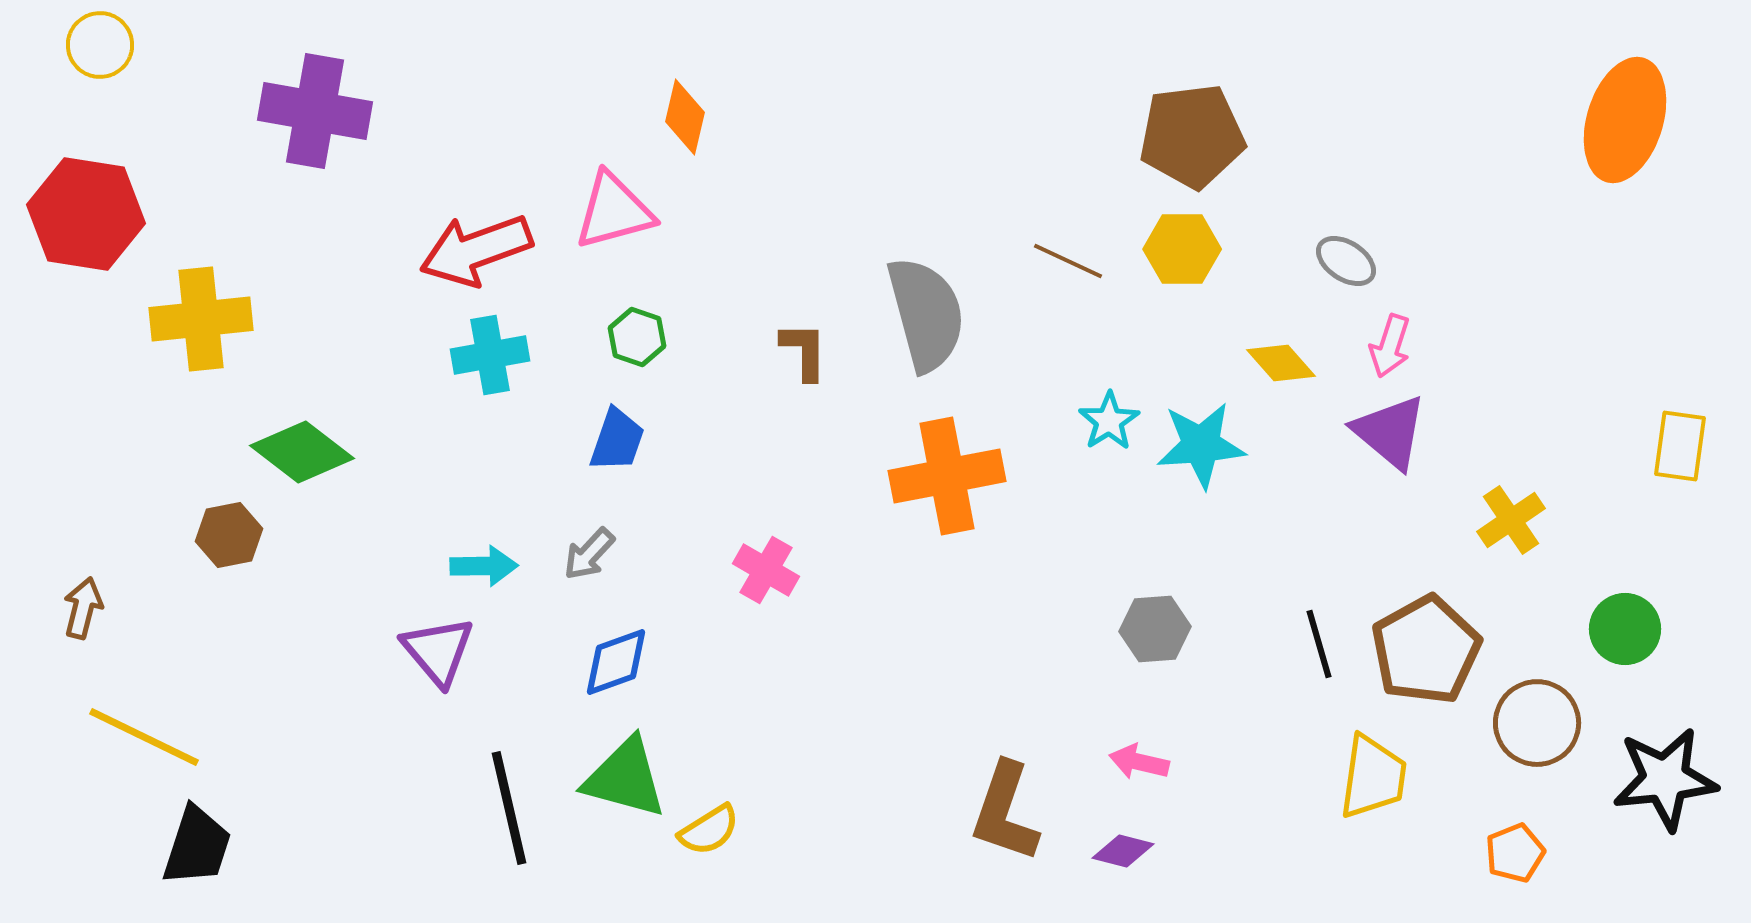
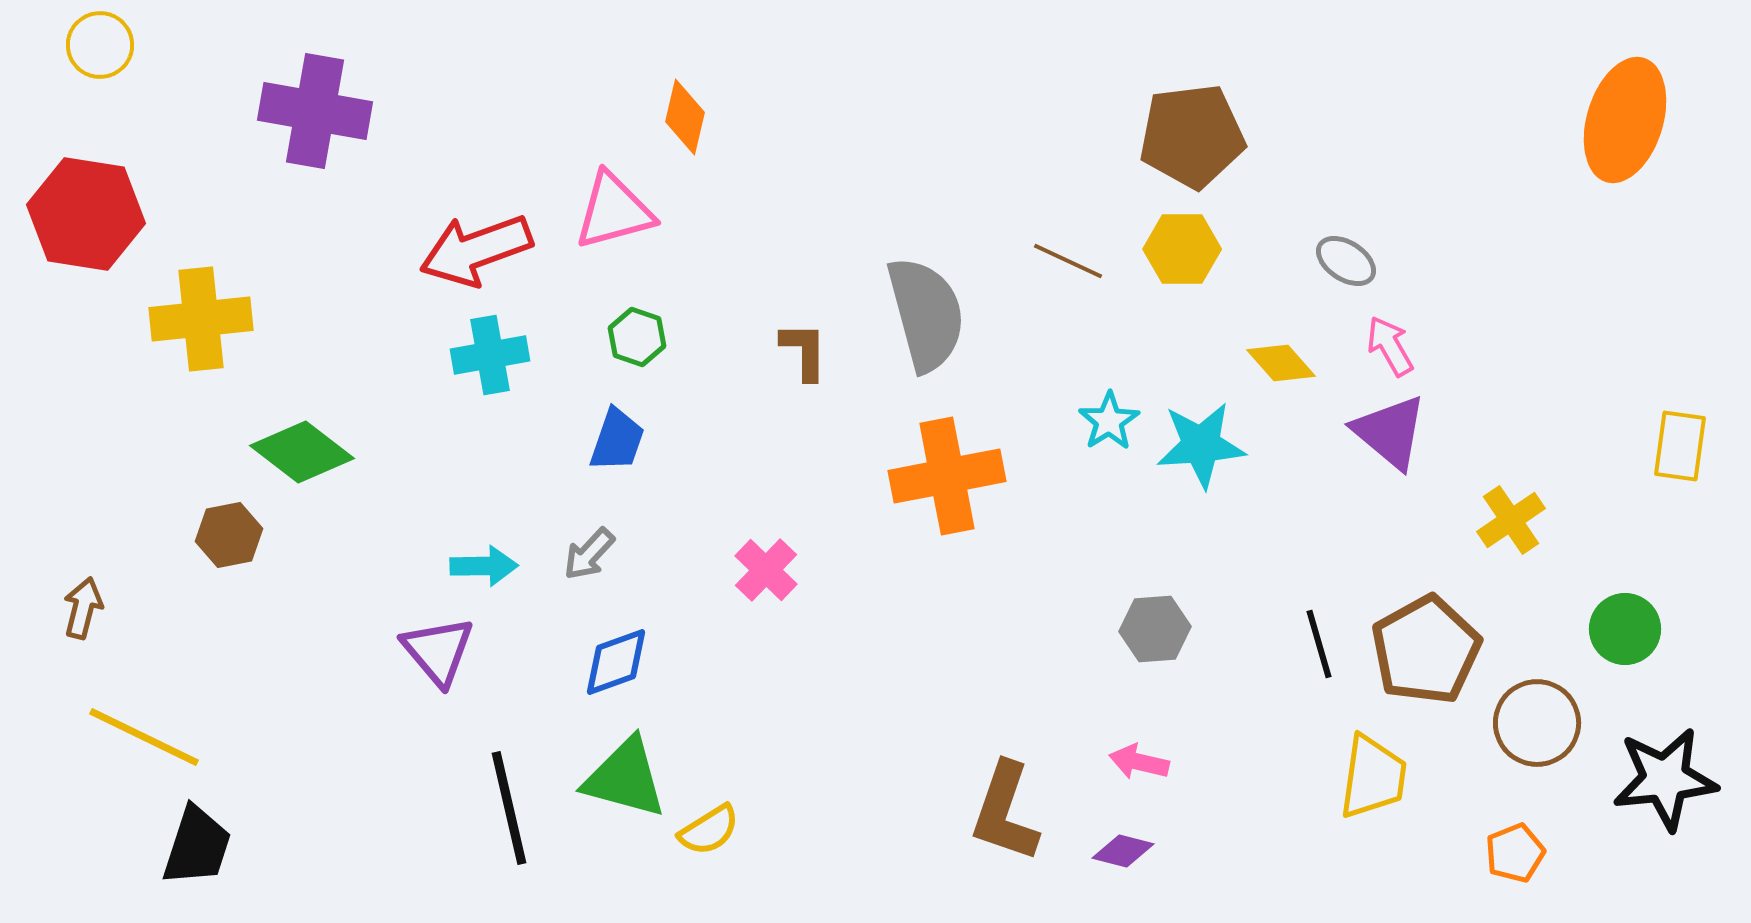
pink arrow at (1390, 346): rotated 132 degrees clockwise
pink cross at (766, 570): rotated 14 degrees clockwise
